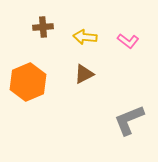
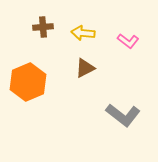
yellow arrow: moved 2 px left, 4 px up
brown triangle: moved 1 px right, 6 px up
gray L-shape: moved 6 px left, 5 px up; rotated 120 degrees counterclockwise
